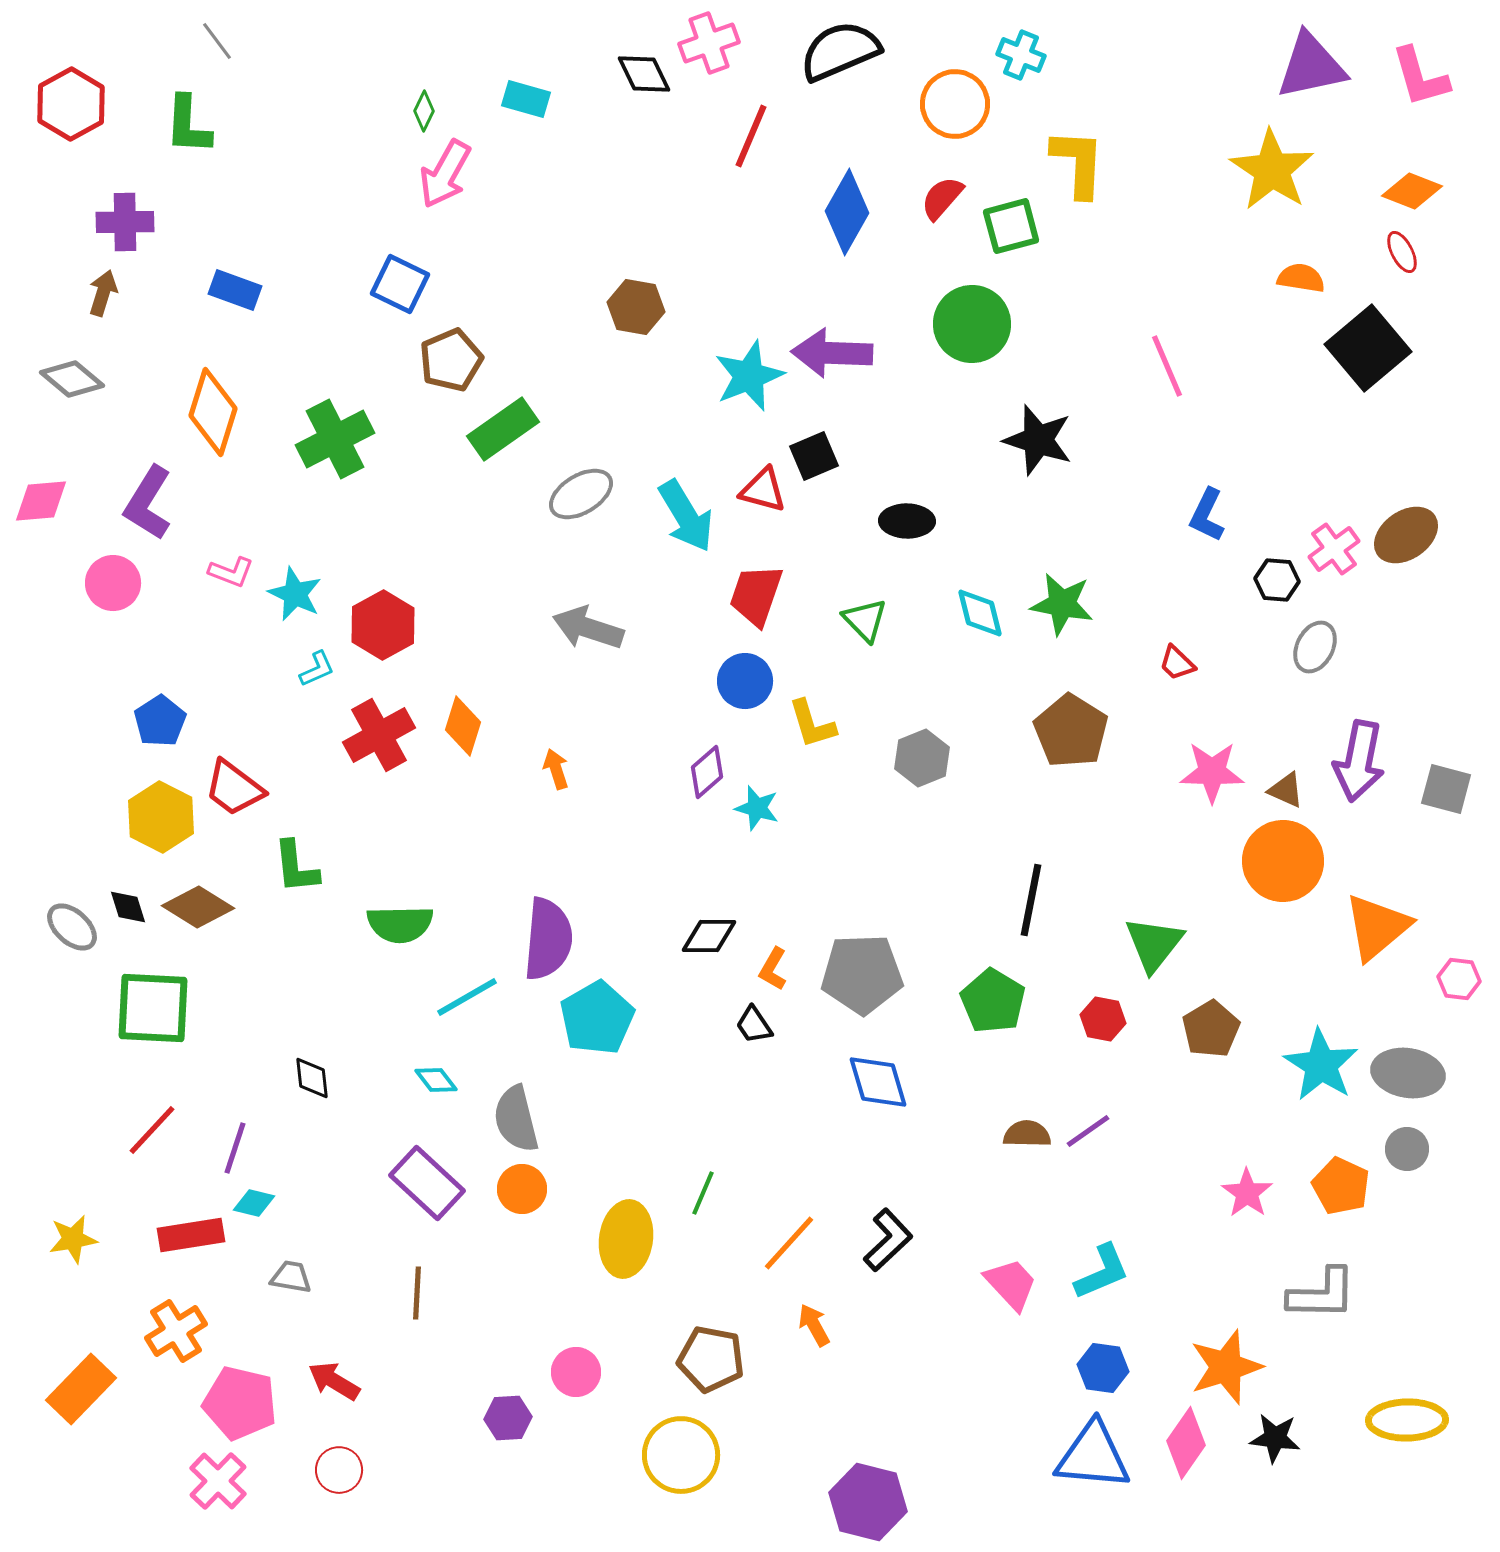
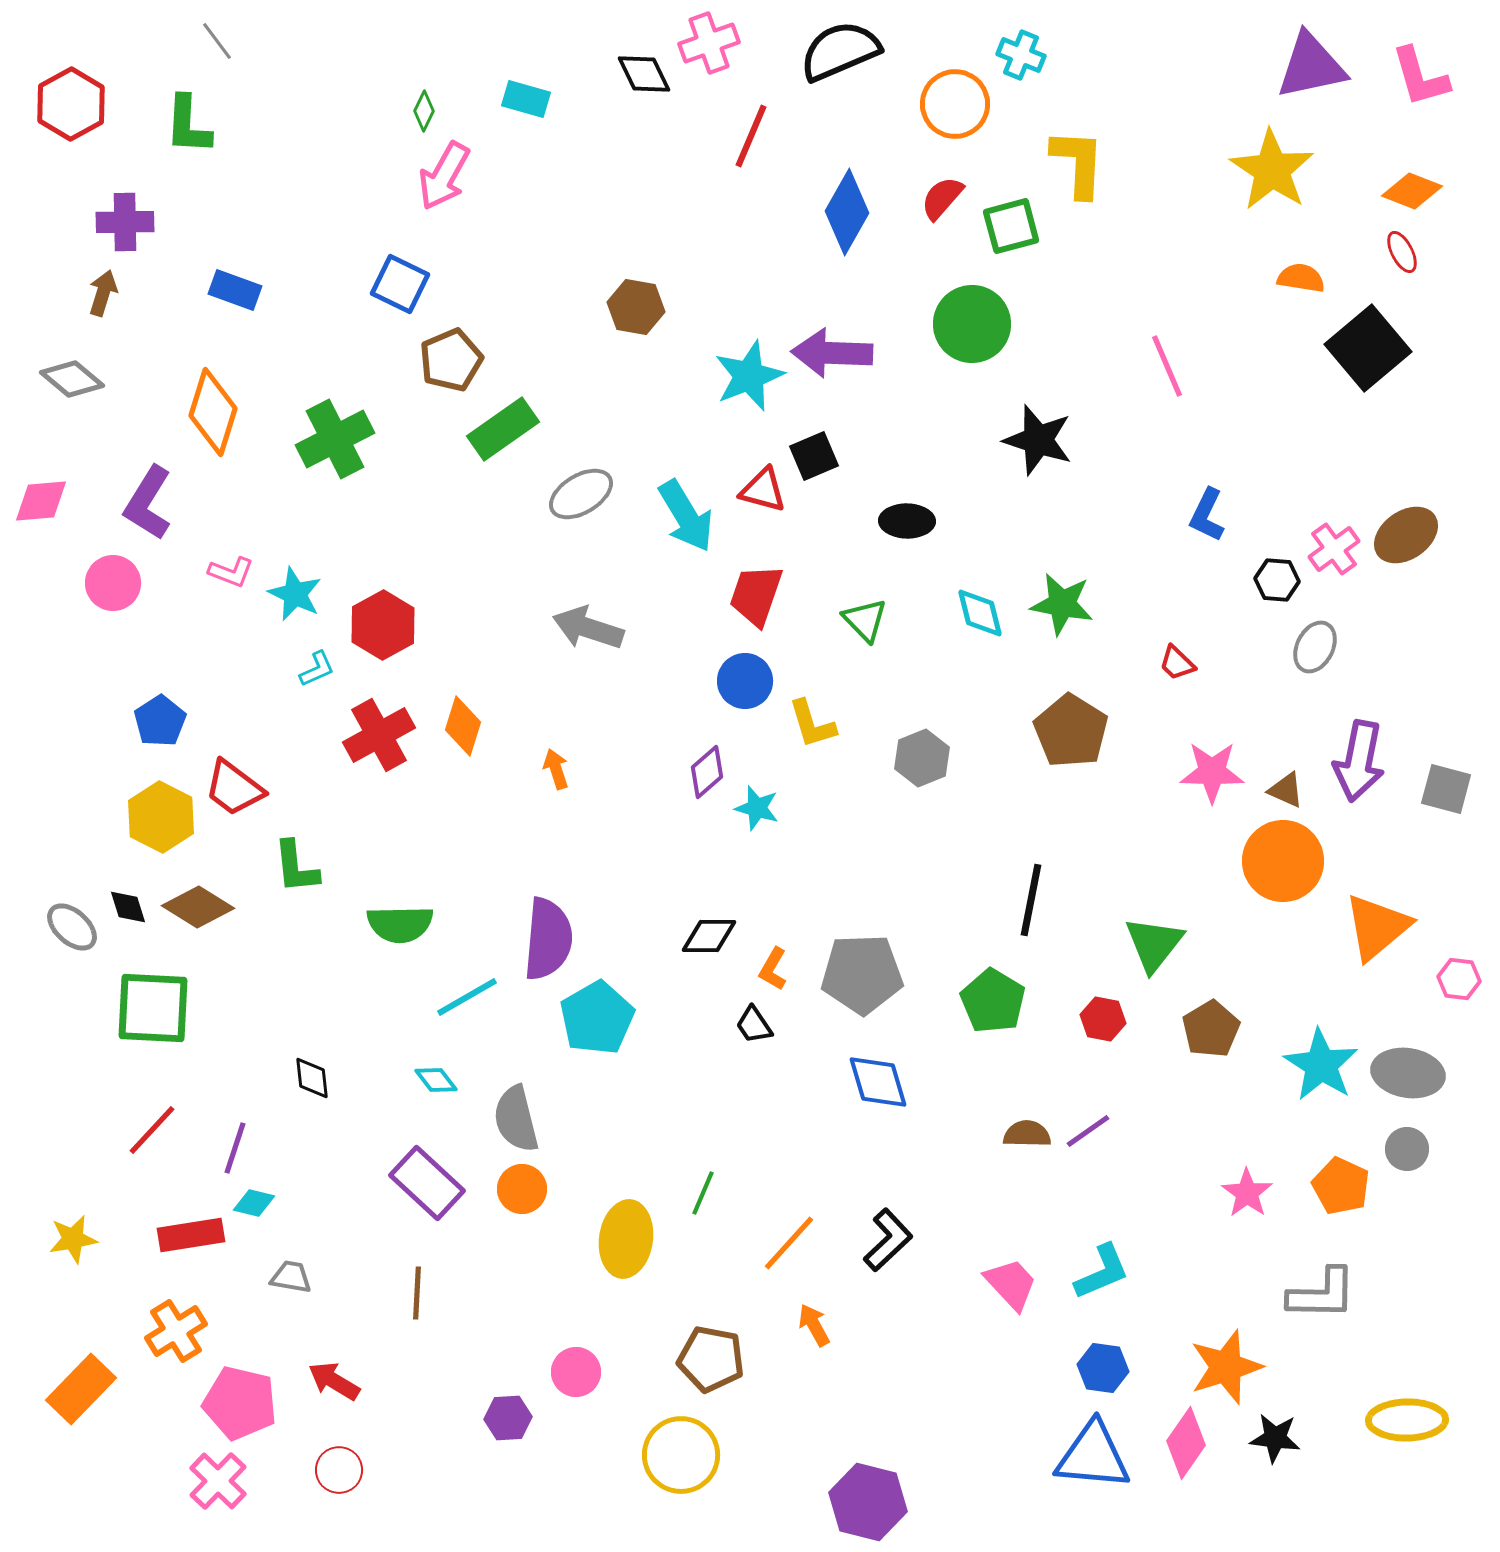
pink arrow at (445, 174): moved 1 px left, 2 px down
